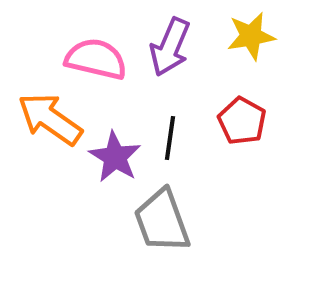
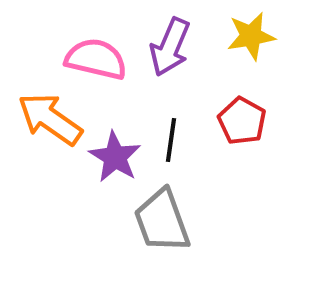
black line: moved 1 px right, 2 px down
